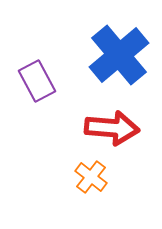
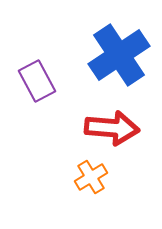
blue cross: rotated 6 degrees clockwise
orange cross: rotated 20 degrees clockwise
